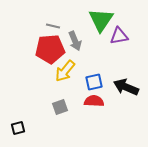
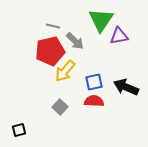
gray arrow: rotated 24 degrees counterclockwise
red pentagon: moved 2 px down; rotated 8 degrees counterclockwise
gray square: rotated 28 degrees counterclockwise
black square: moved 1 px right, 2 px down
